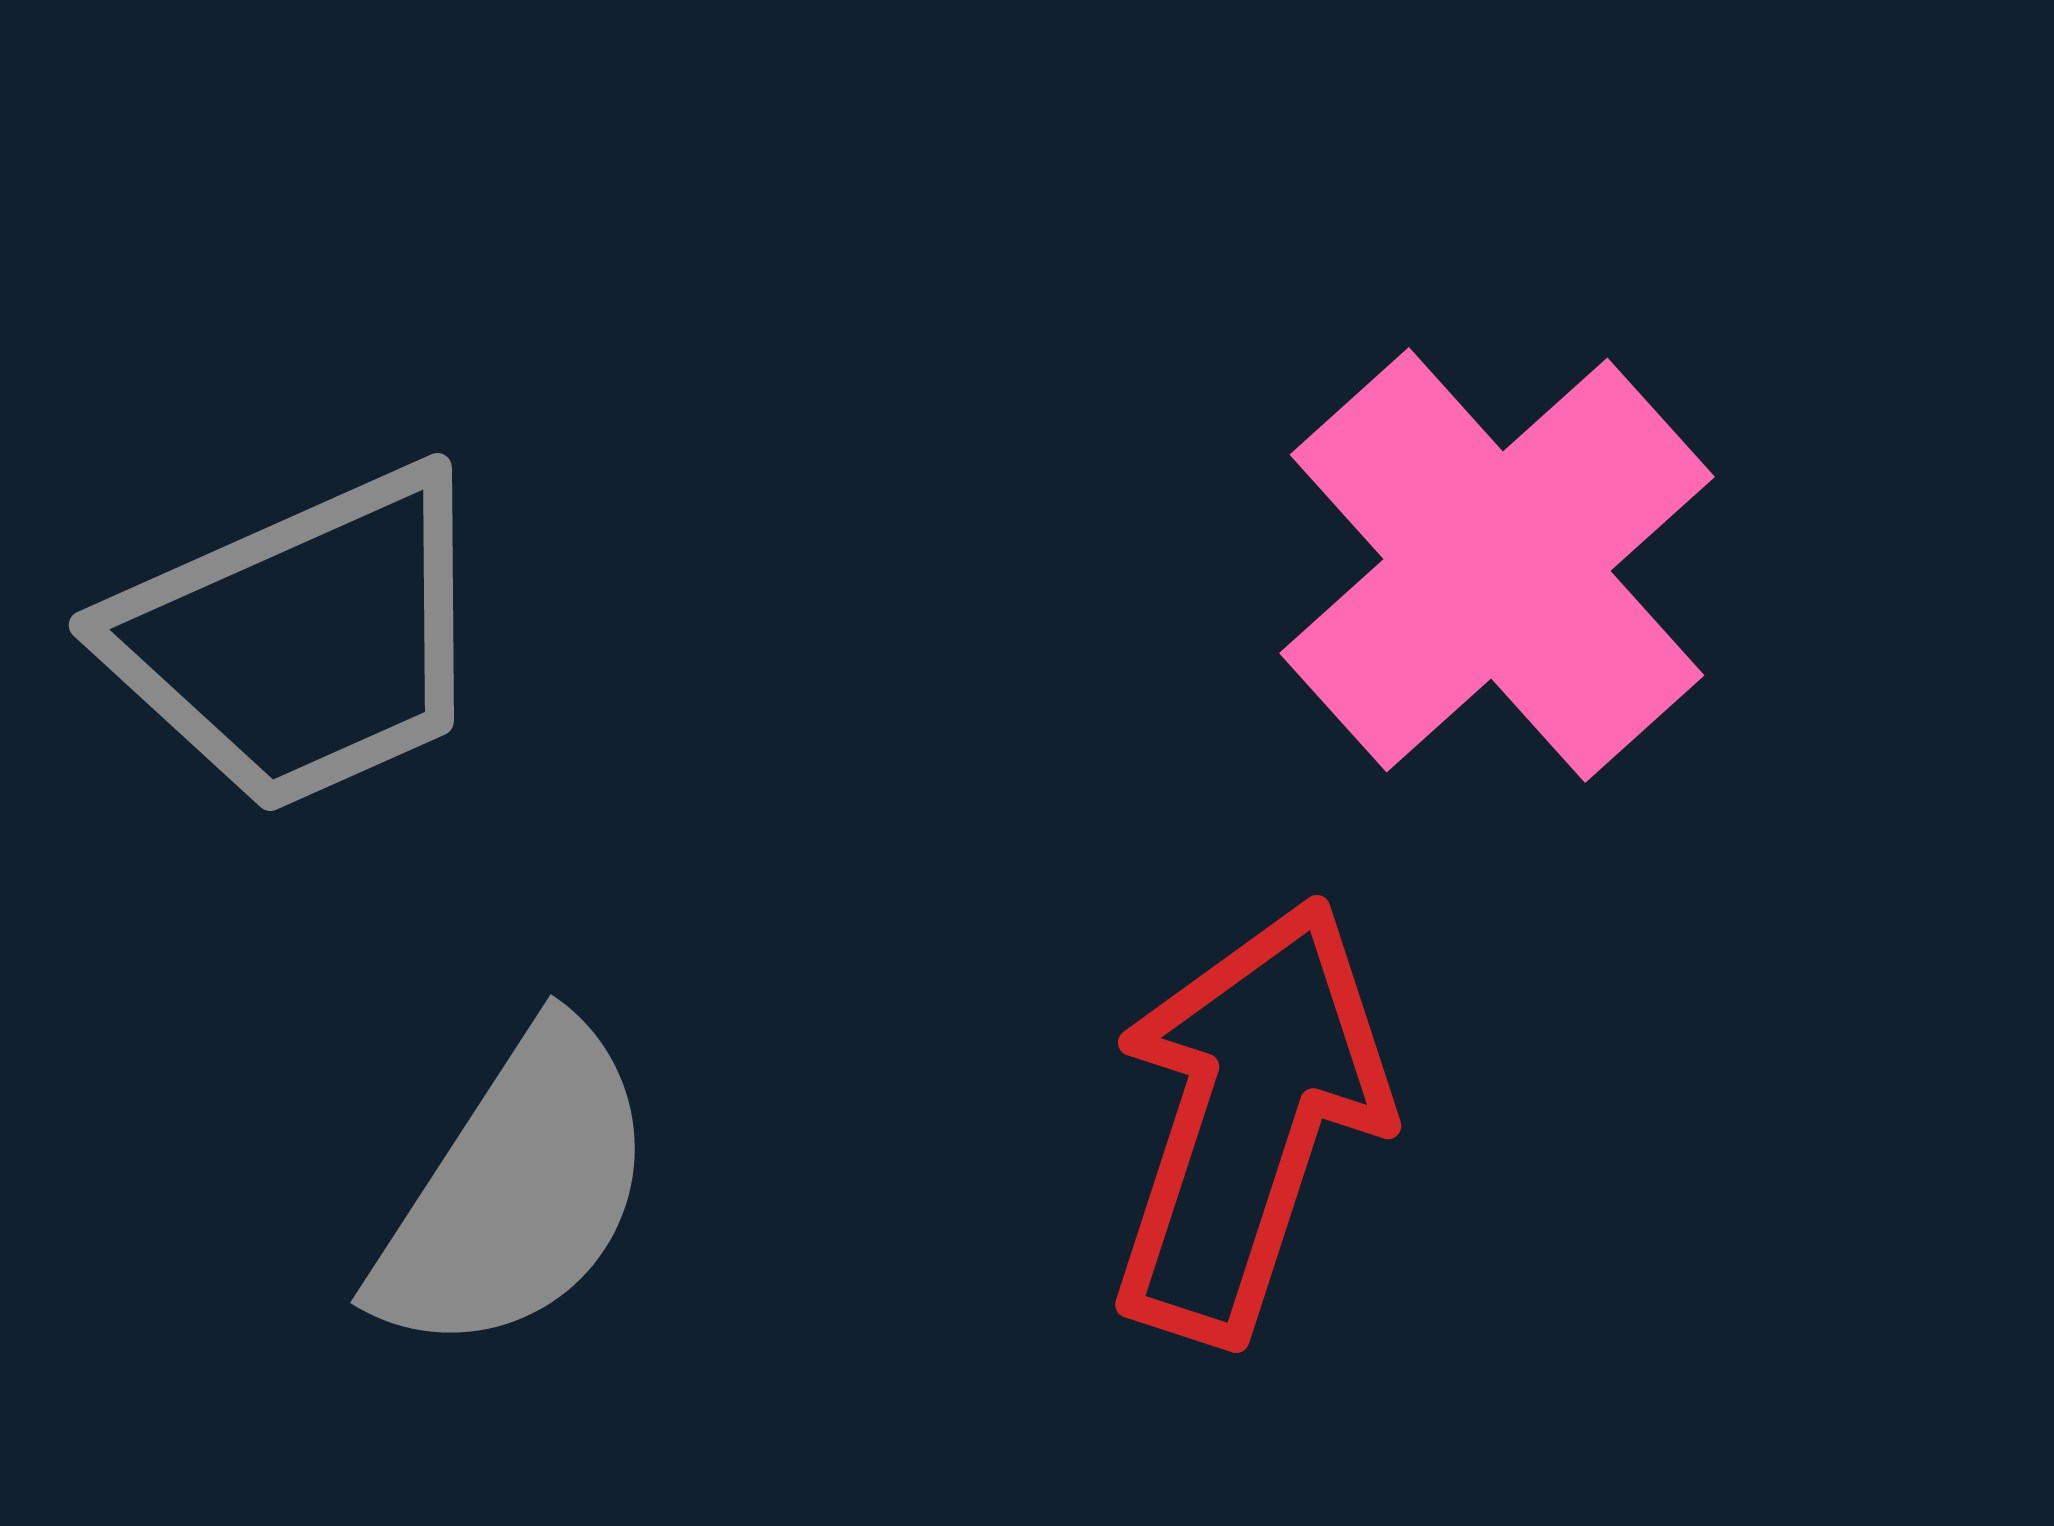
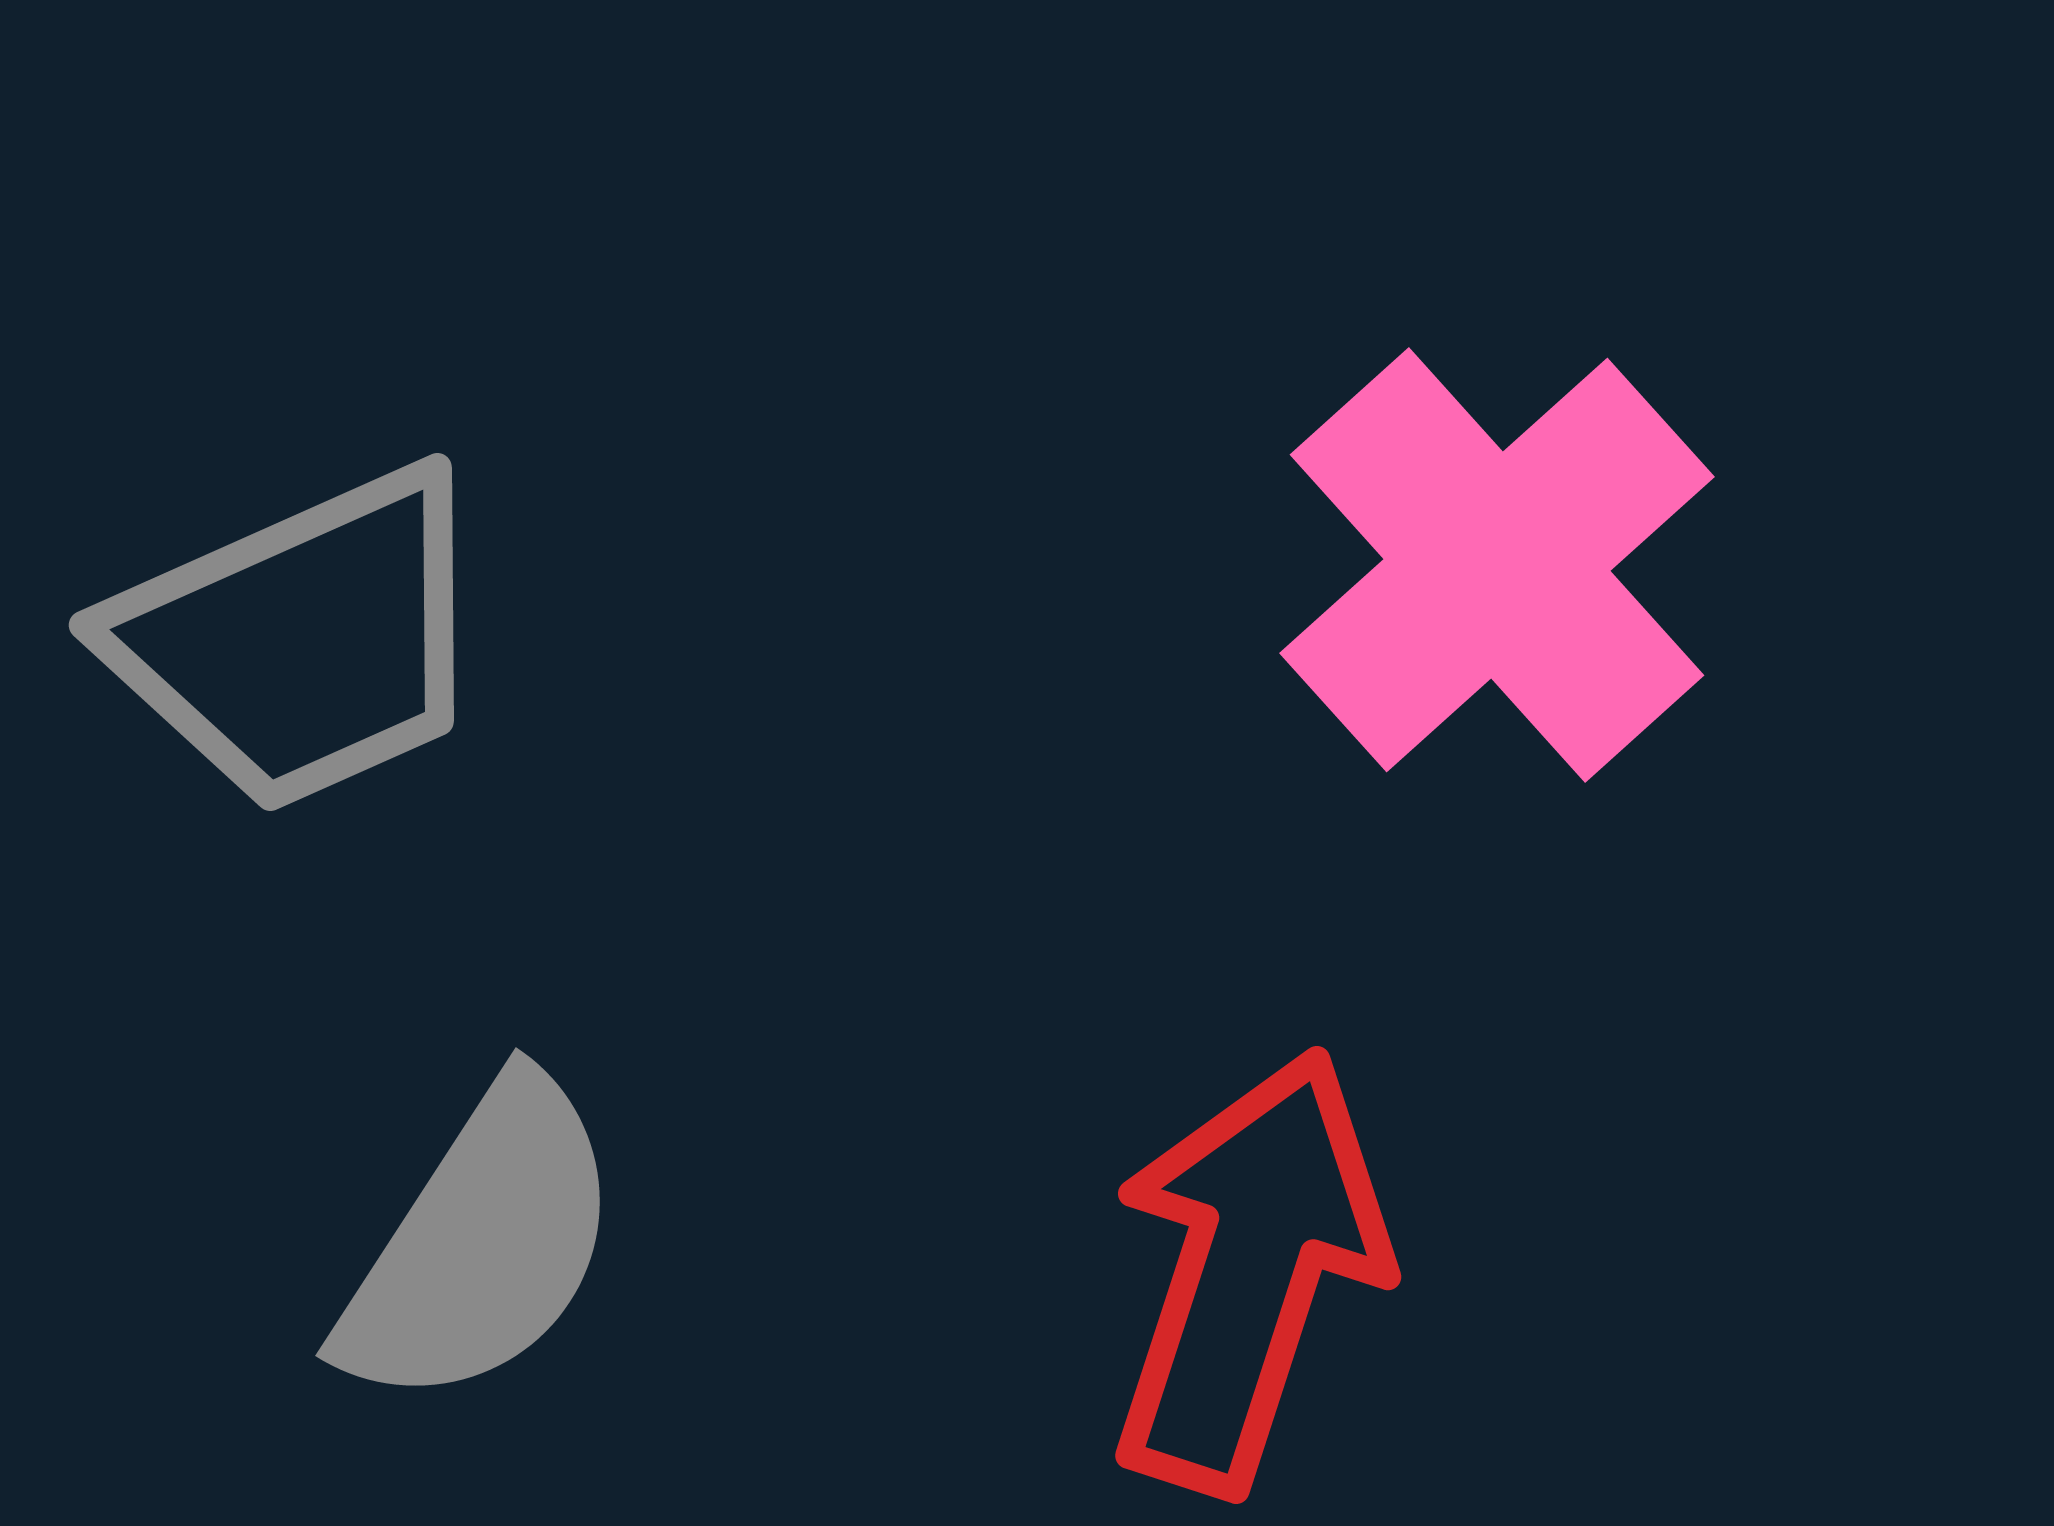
red arrow: moved 151 px down
gray semicircle: moved 35 px left, 53 px down
